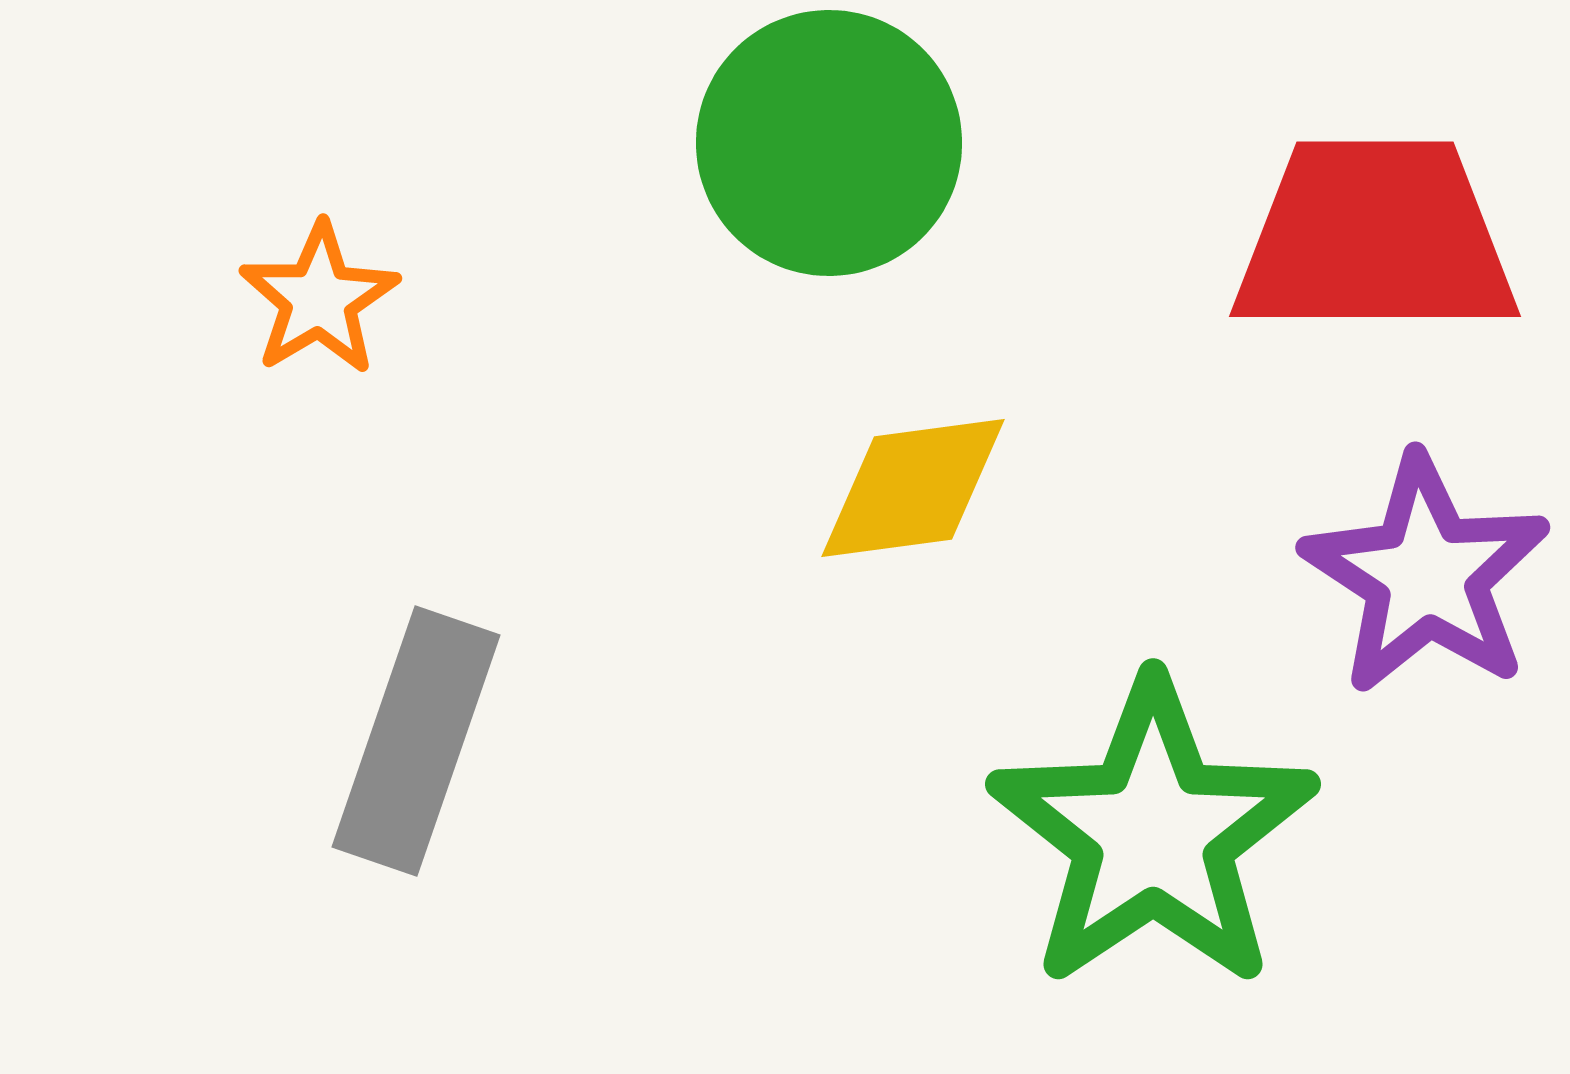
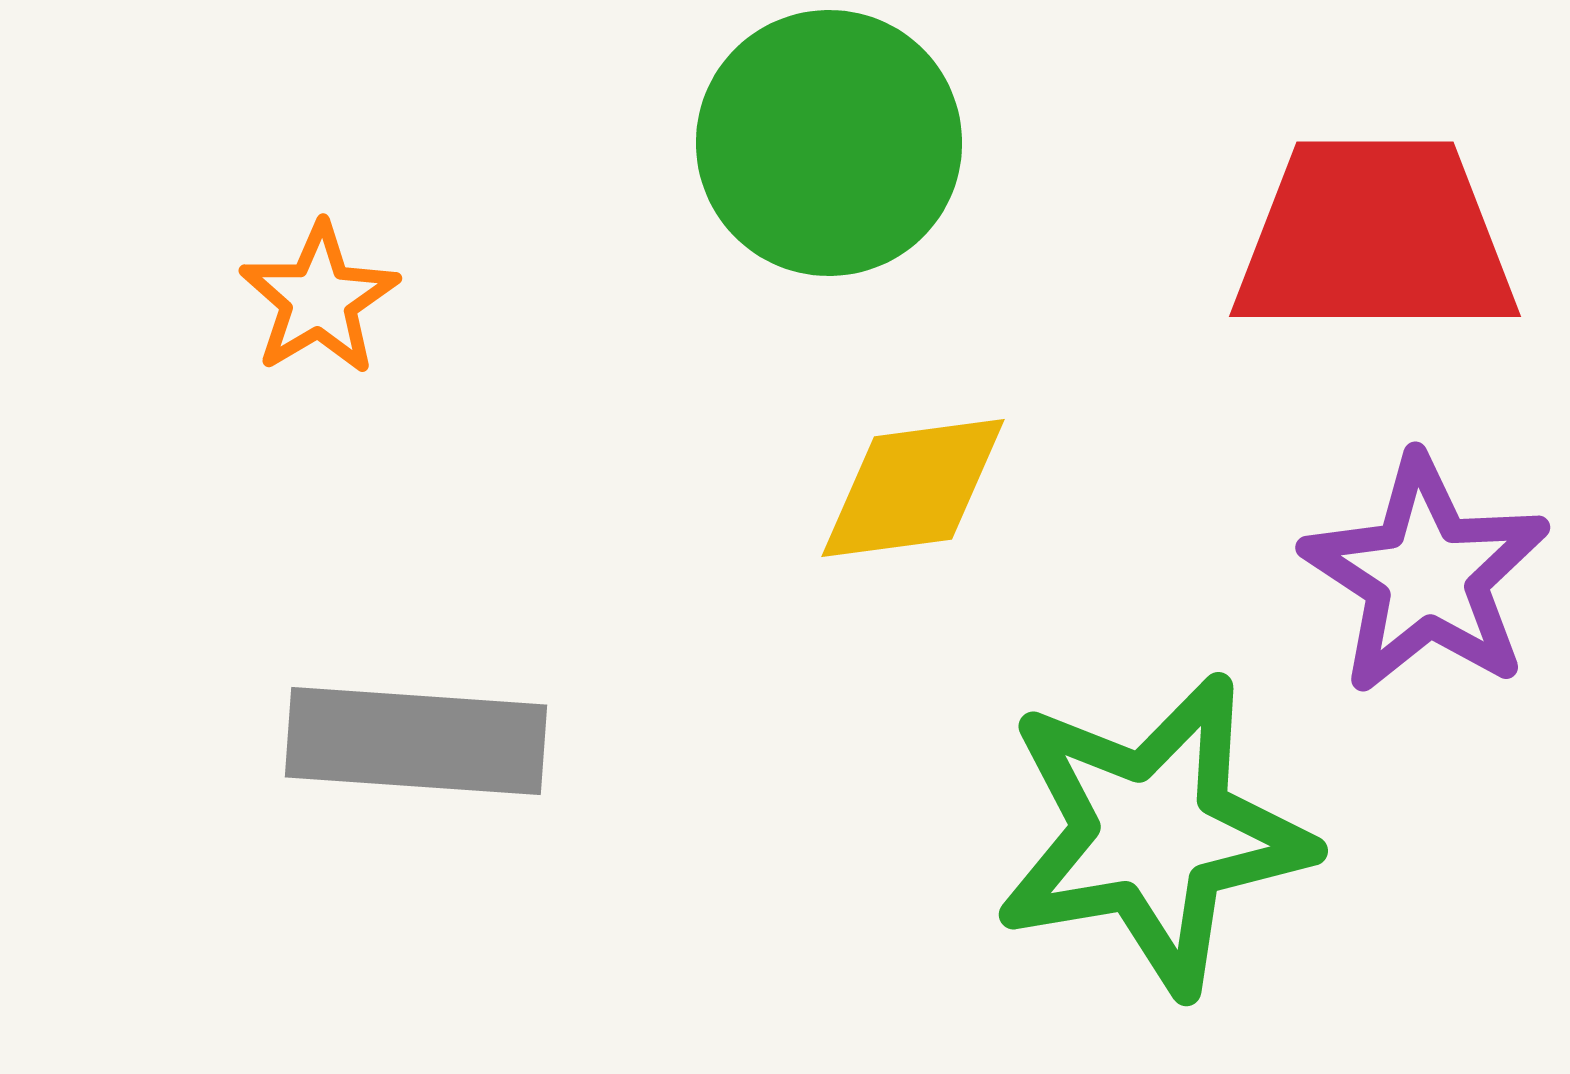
gray rectangle: rotated 75 degrees clockwise
green star: rotated 24 degrees clockwise
